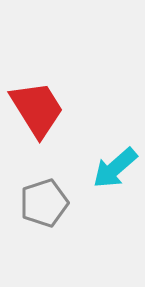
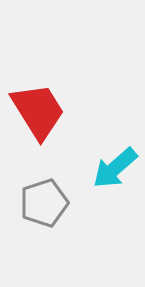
red trapezoid: moved 1 px right, 2 px down
